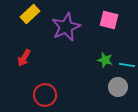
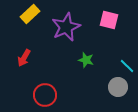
green star: moved 19 px left
cyan line: moved 1 px down; rotated 35 degrees clockwise
